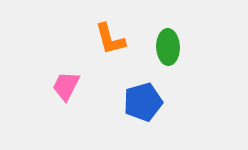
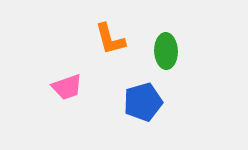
green ellipse: moved 2 px left, 4 px down
pink trapezoid: moved 1 px right, 1 px down; rotated 136 degrees counterclockwise
